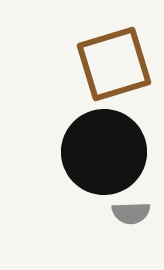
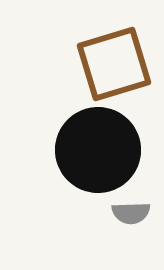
black circle: moved 6 px left, 2 px up
